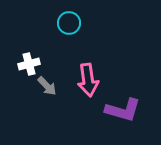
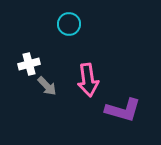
cyan circle: moved 1 px down
